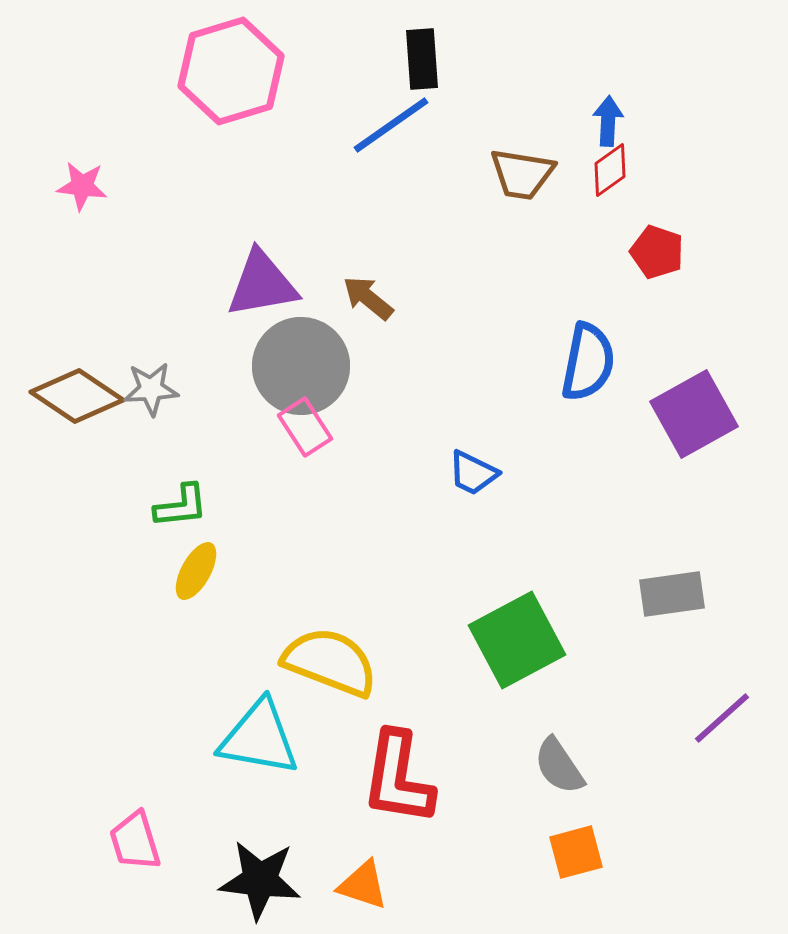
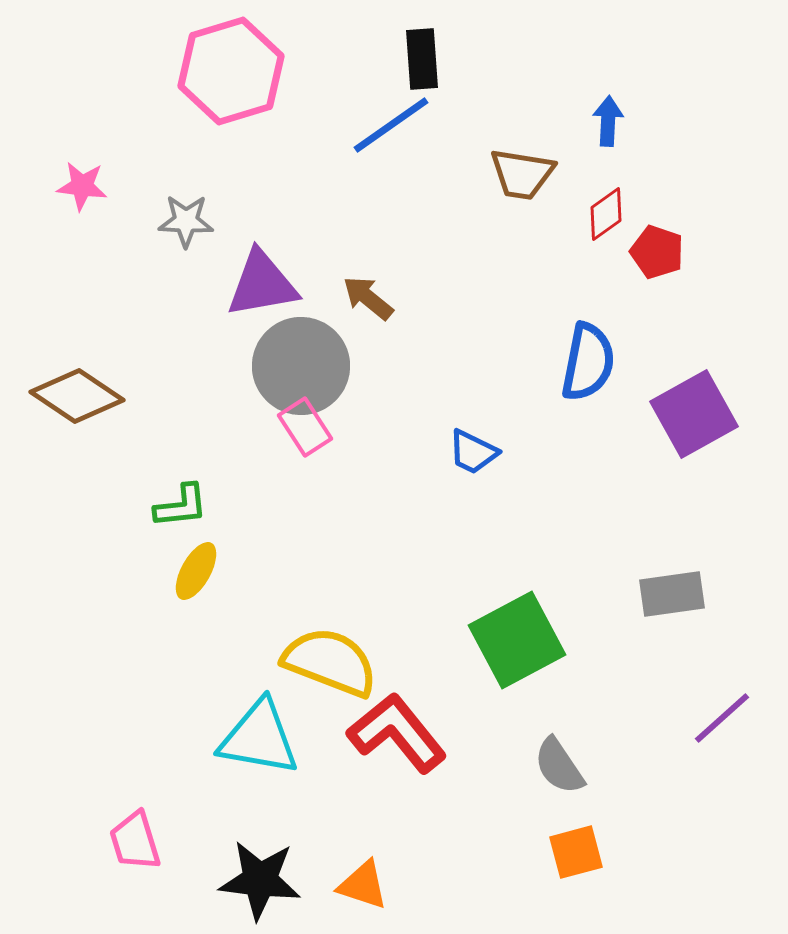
red diamond: moved 4 px left, 44 px down
gray star: moved 35 px right, 168 px up; rotated 6 degrees clockwise
blue trapezoid: moved 21 px up
red L-shape: moved 1 px left, 45 px up; rotated 132 degrees clockwise
